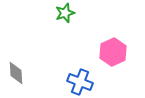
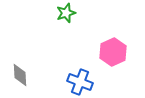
green star: moved 1 px right
gray diamond: moved 4 px right, 2 px down
